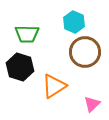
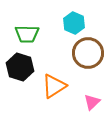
cyan hexagon: moved 1 px down
brown circle: moved 3 px right, 1 px down
pink triangle: moved 2 px up
